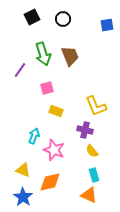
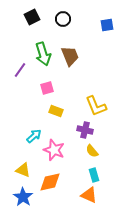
cyan arrow: rotated 28 degrees clockwise
